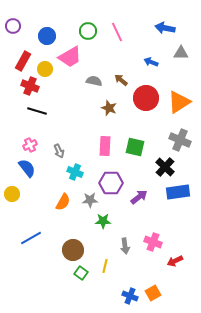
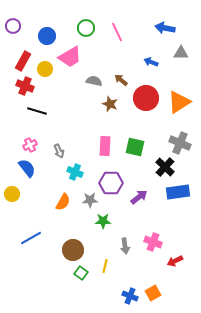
green circle at (88, 31): moved 2 px left, 3 px up
red cross at (30, 86): moved 5 px left
brown star at (109, 108): moved 1 px right, 4 px up
gray cross at (180, 140): moved 3 px down
